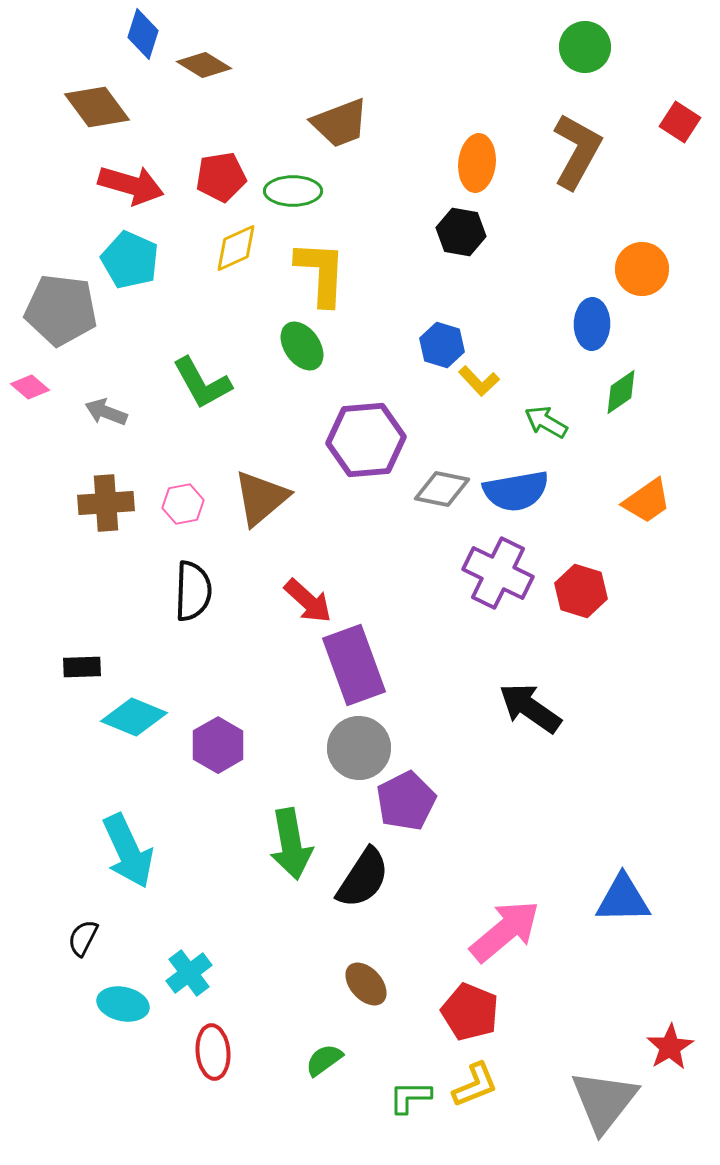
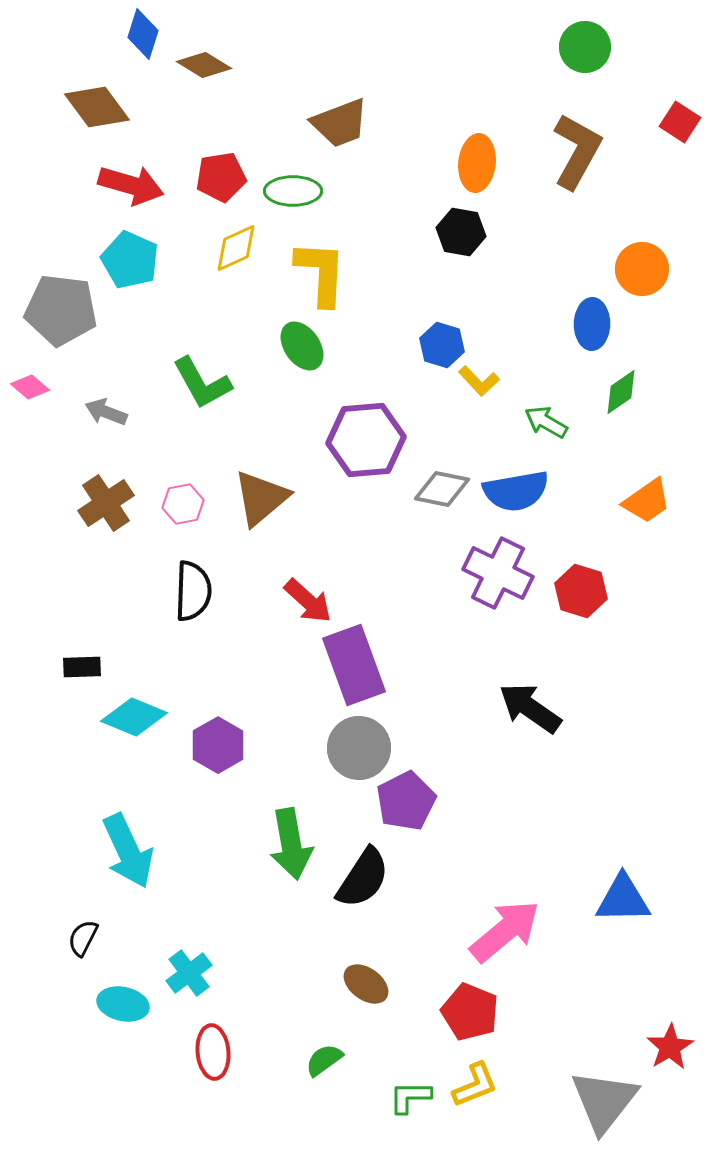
brown cross at (106, 503): rotated 30 degrees counterclockwise
brown ellipse at (366, 984): rotated 12 degrees counterclockwise
